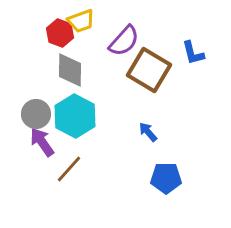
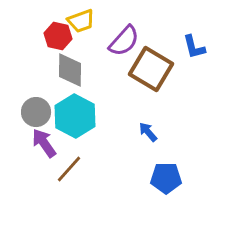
red hexagon: moved 2 px left, 3 px down; rotated 8 degrees counterclockwise
blue L-shape: moved 1 px right, 6 px up
brown square: moved 2 px right, 1 px up
gray circle: moved 2 px up
purple arrow: moved 2 px right, 1 px down
